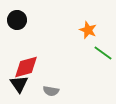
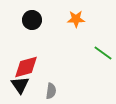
black circle: moved 15 px right
orange star: moved 12 px left, 11 px up; rotated 24 degrees counterclockwise
black triangle: moved 1 px right, 1 px down
gray semicircle: rotated 91 degrees counterclockwise
